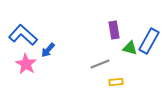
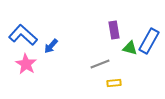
blue arrow: moved 3 px right, 4 px up
yellow rectangle: moved 2 px left, 1 px down
